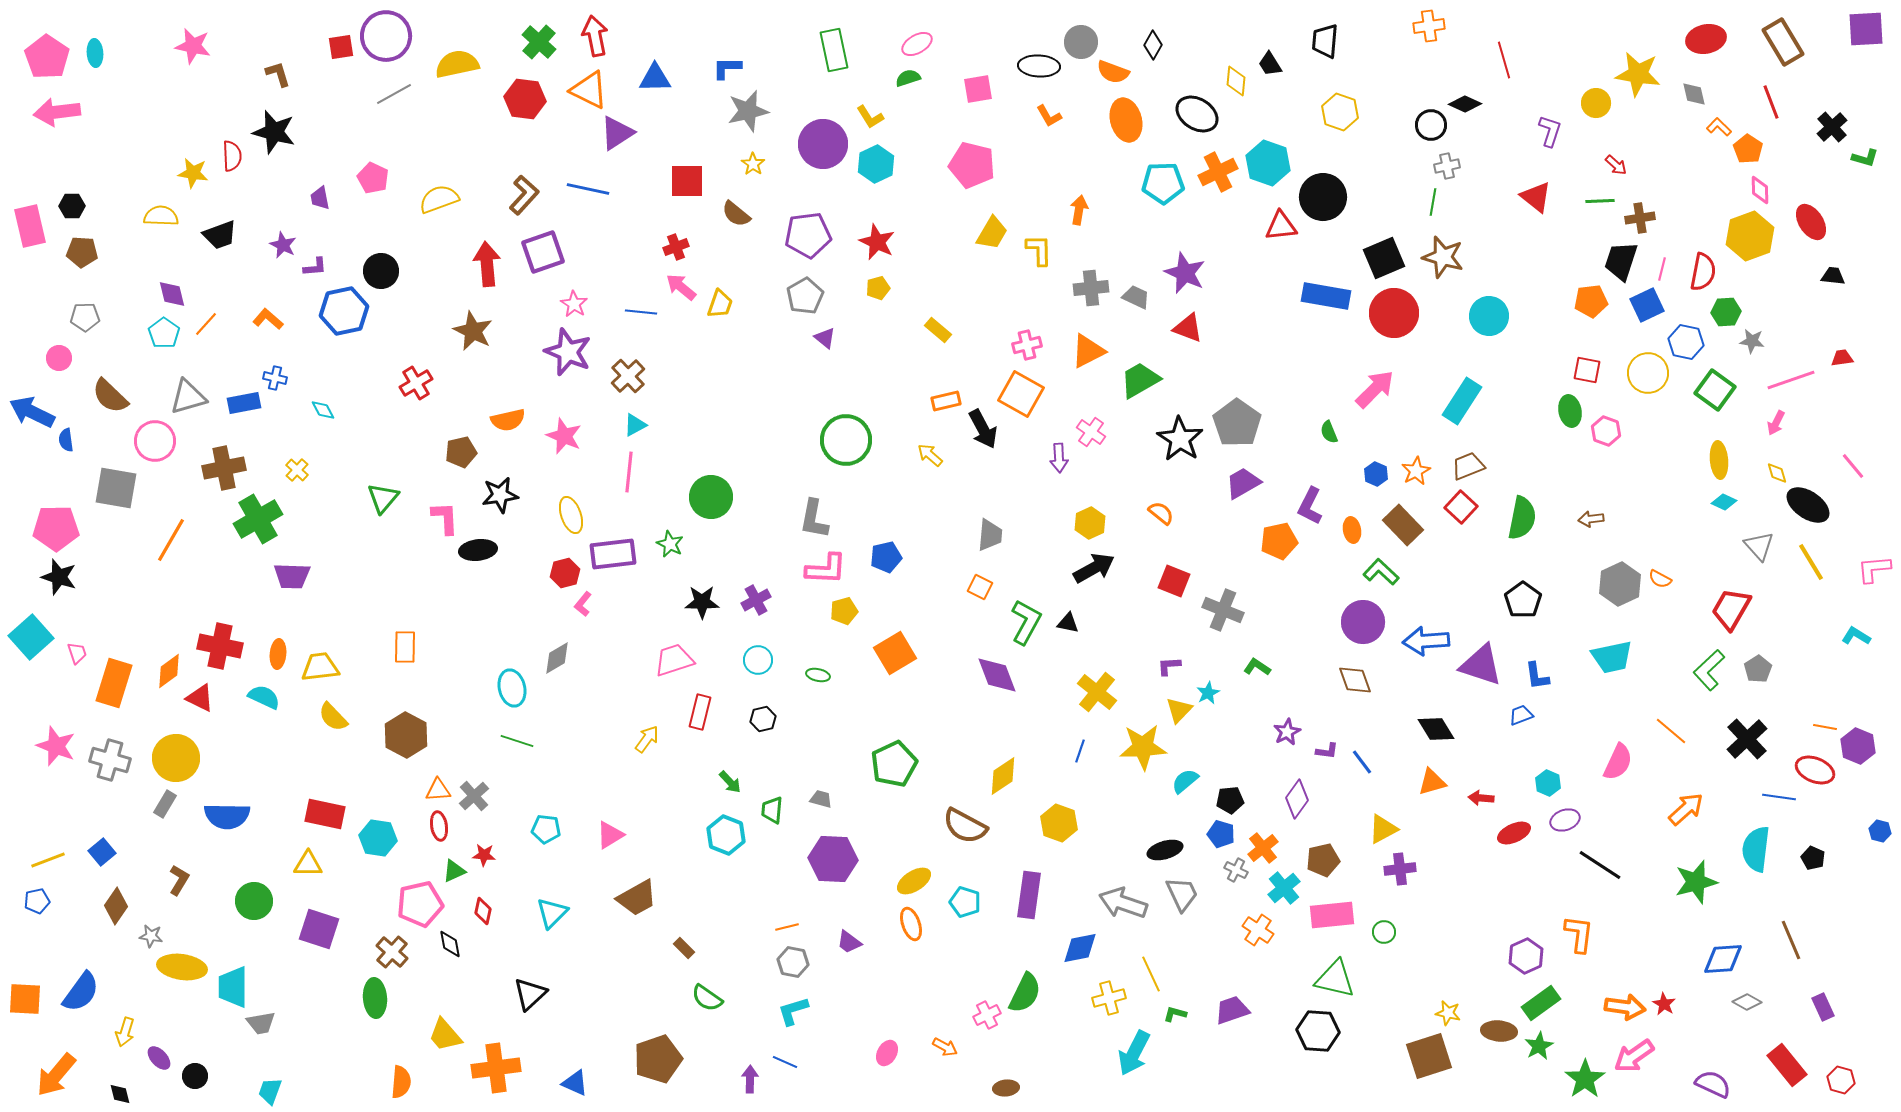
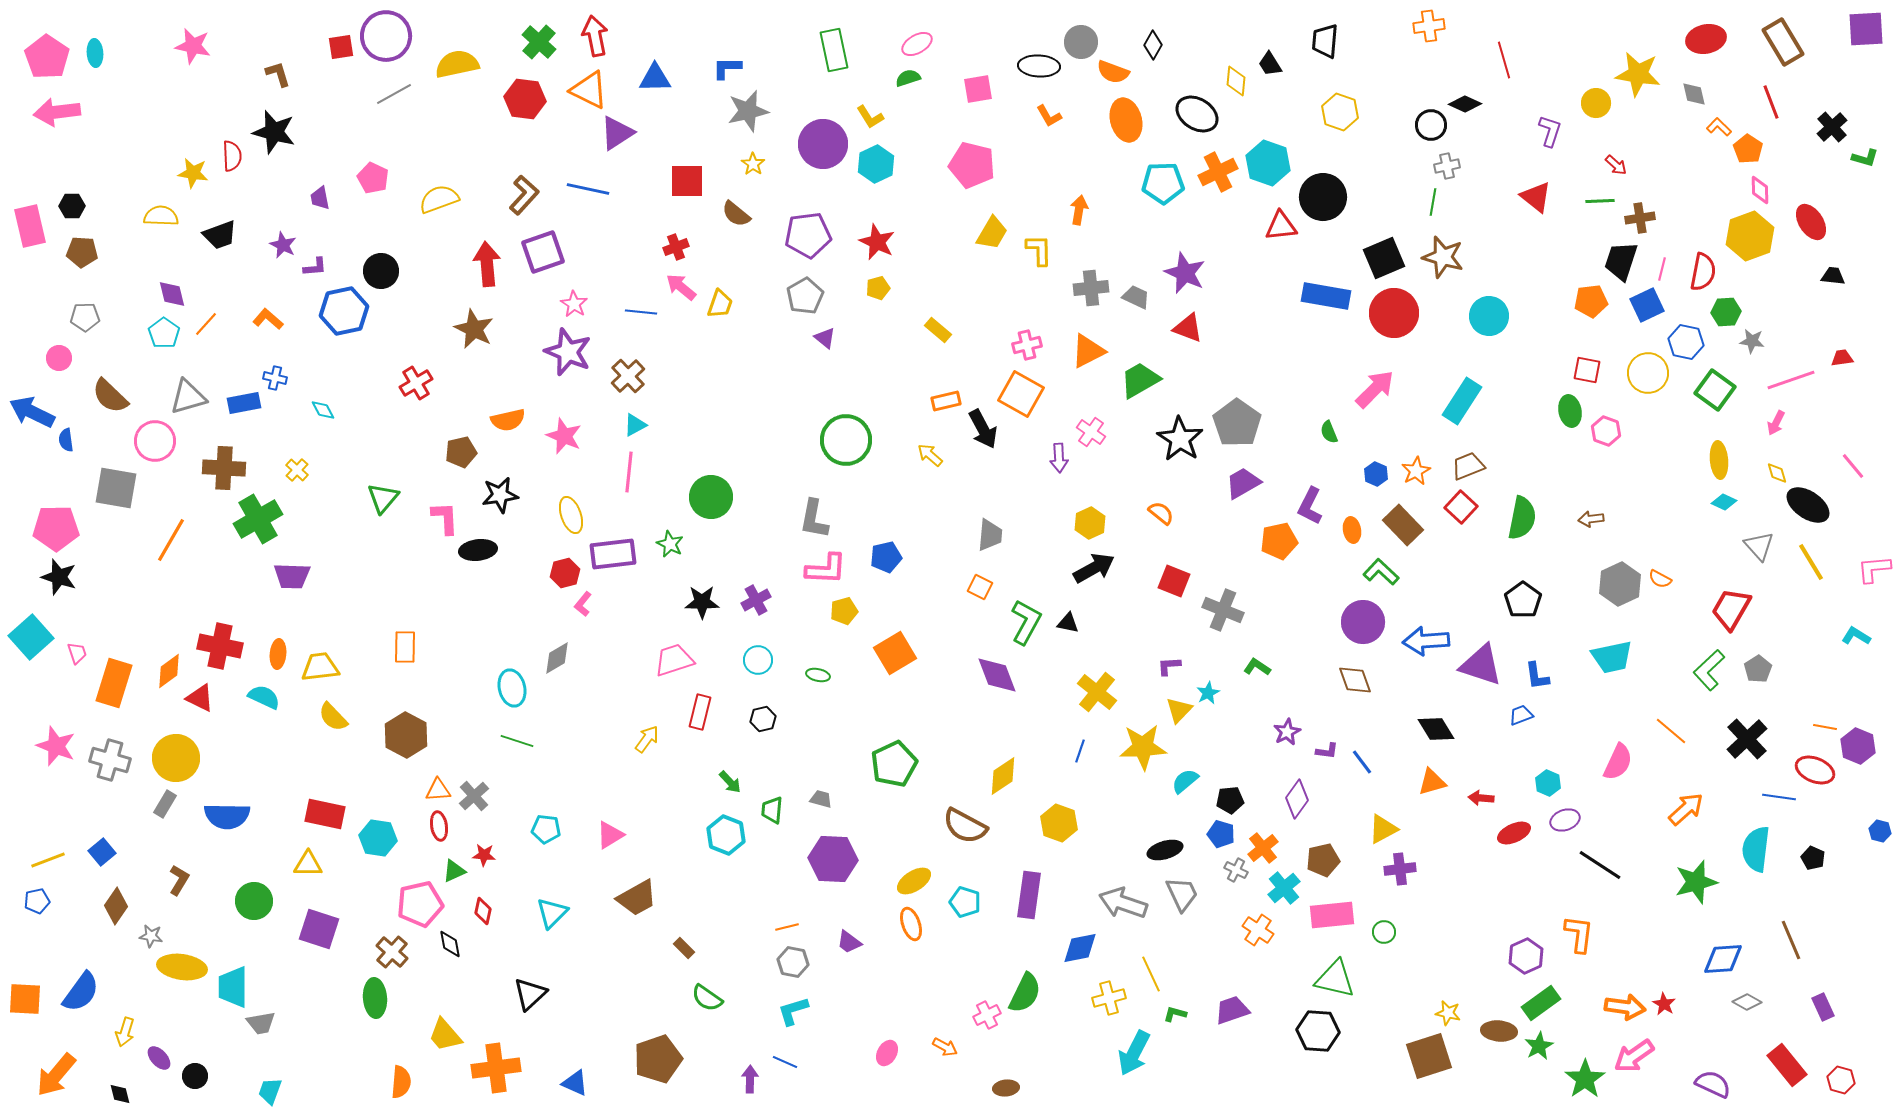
brown star at (473, 331): moved 1 px right, 2 px up
brown cross at (224, 468): rotated 15 degrees clockwise
